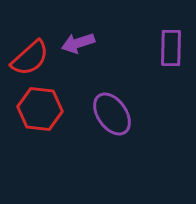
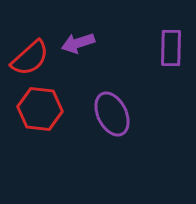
purple ellipse: rotated 9 degrees clockwise
